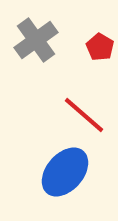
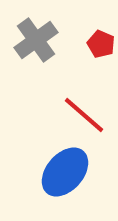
red pentagon: moved 1 px right, 3 px up; rotated 8 degrees counterclockwise
